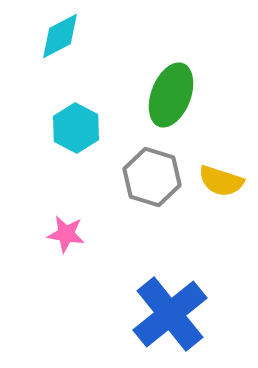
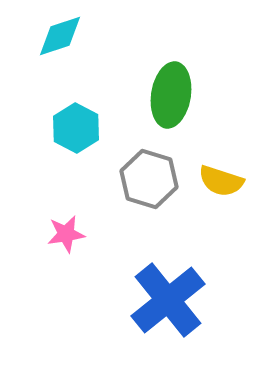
cyan diamond: rotated 9 degrees clockwise
green ellipse: rotated 12 degrees counterclockwise
gray hexagon: moved 3 px left, 2 px down
pink star: rotated 18 degrees counterclockwise
blue cross: moved 2 px left, 14 px up
